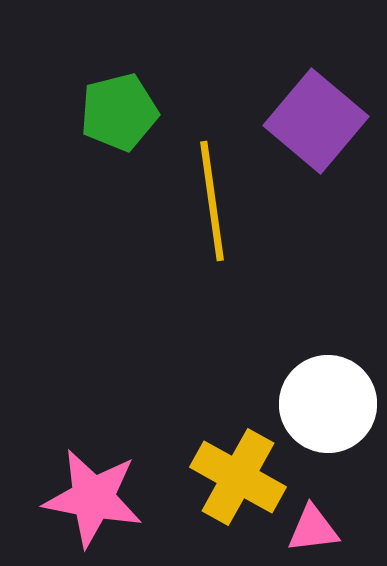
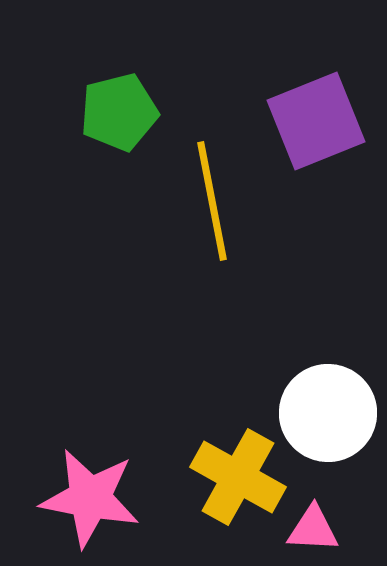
purple square: rotated 28 degrees clockwise
yellow line: rotated 3 degrees counterclockwise
white circle: moved 9 px down
pink star: moved 3 px left
pink triangle: rotated 10 degrees clockwise
